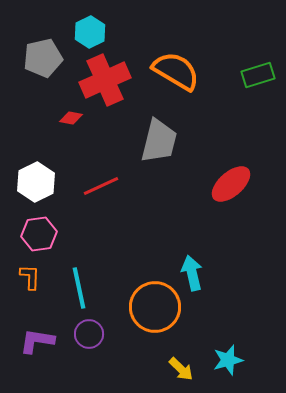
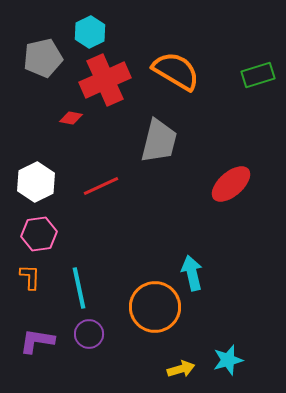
yellow arrow: rotated 60 degrees counterclockwise
